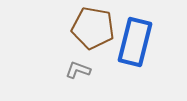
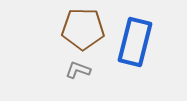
brown pentagon: moved 10 px left, 1 px down; rotated 9 degrees counterclockwise
